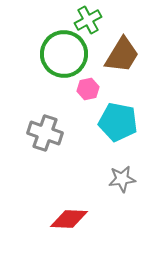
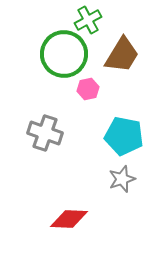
cyan pentagon: moved 6 px right, 14 px down
gray star: rotated 12 degrees counterclockwise
